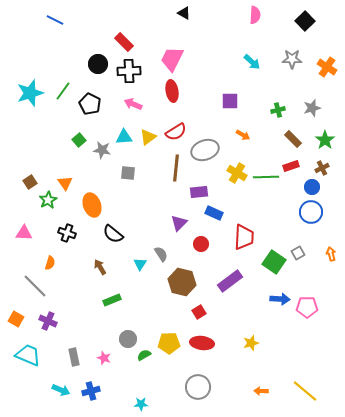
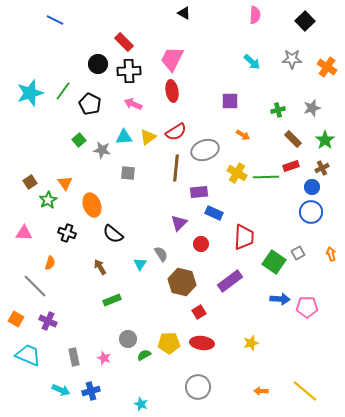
cyan star at (141, 404): rotated 24 degrees clockwise
